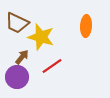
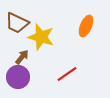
orange ellipse: rotated 20 degrees clockwise
red line: moved 15 px right, 8 px down
purple circle: moved 1 px right
